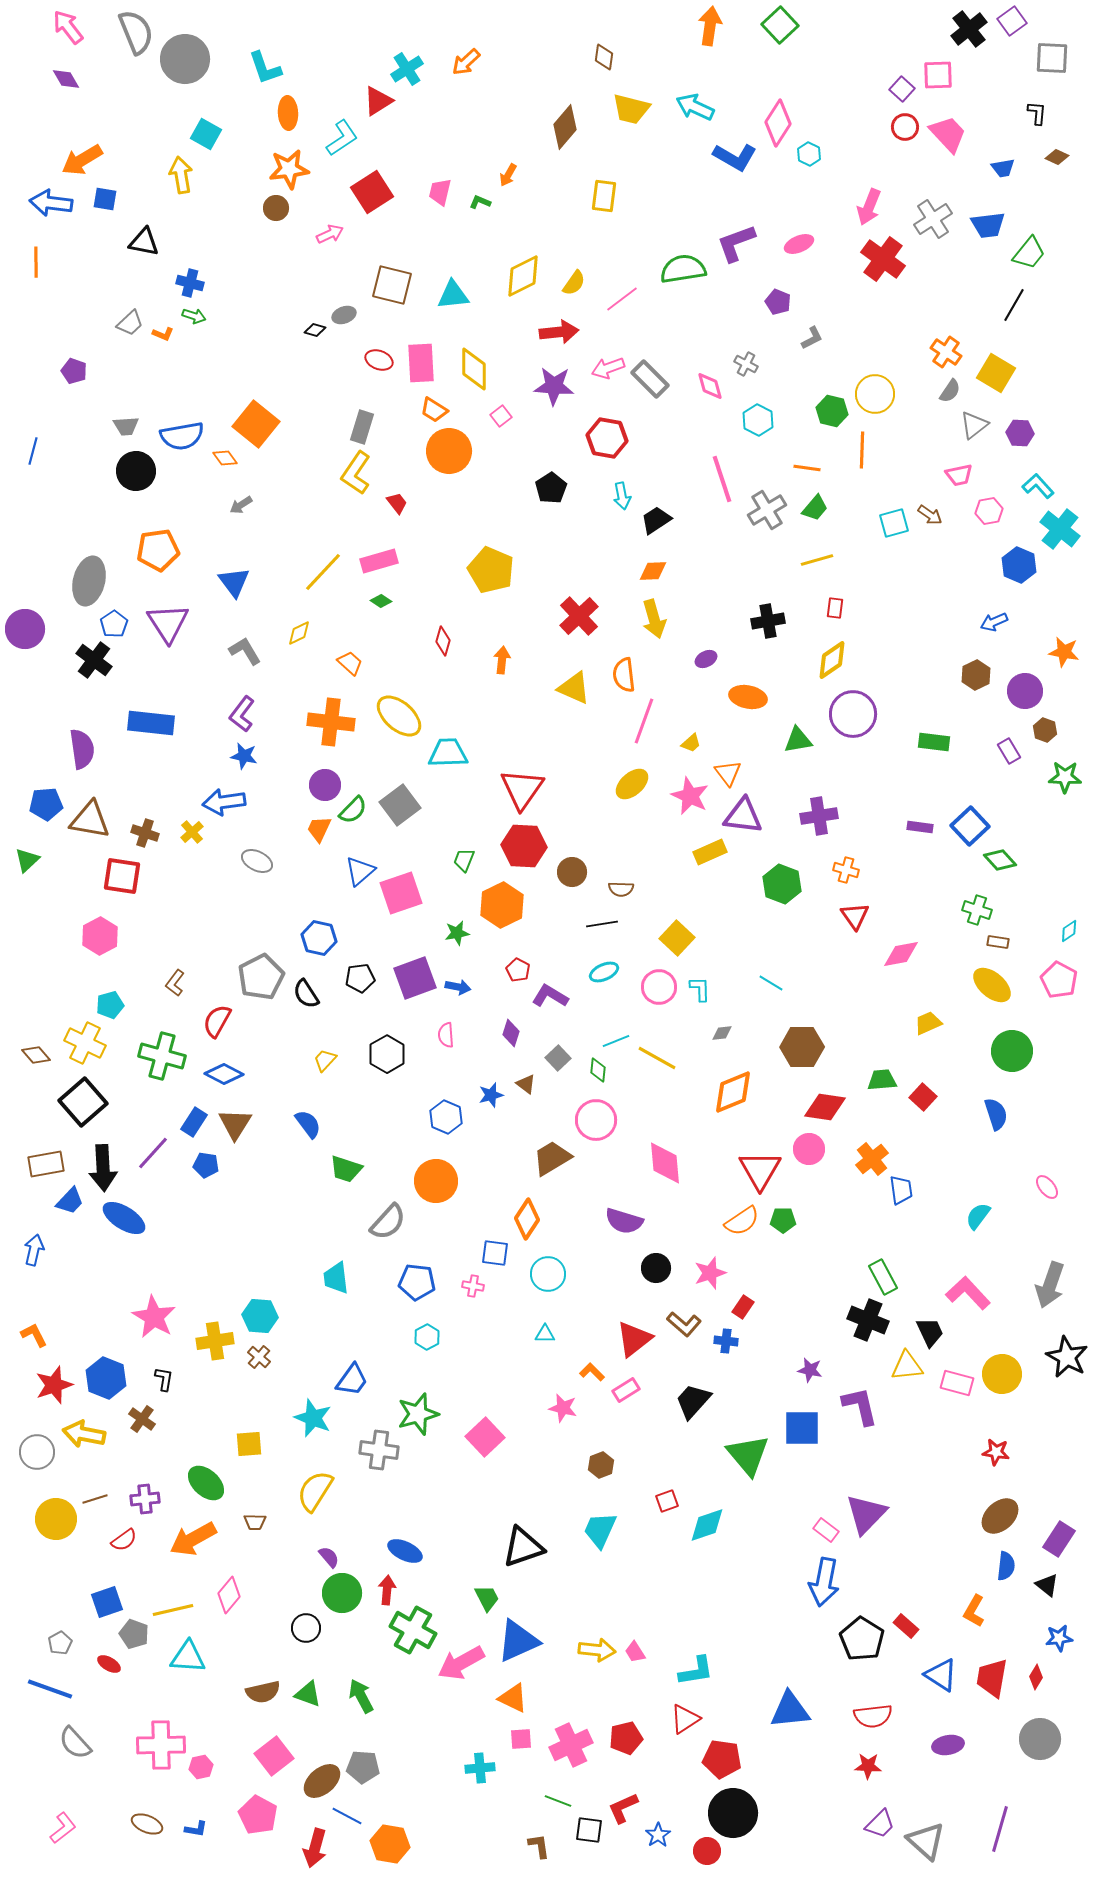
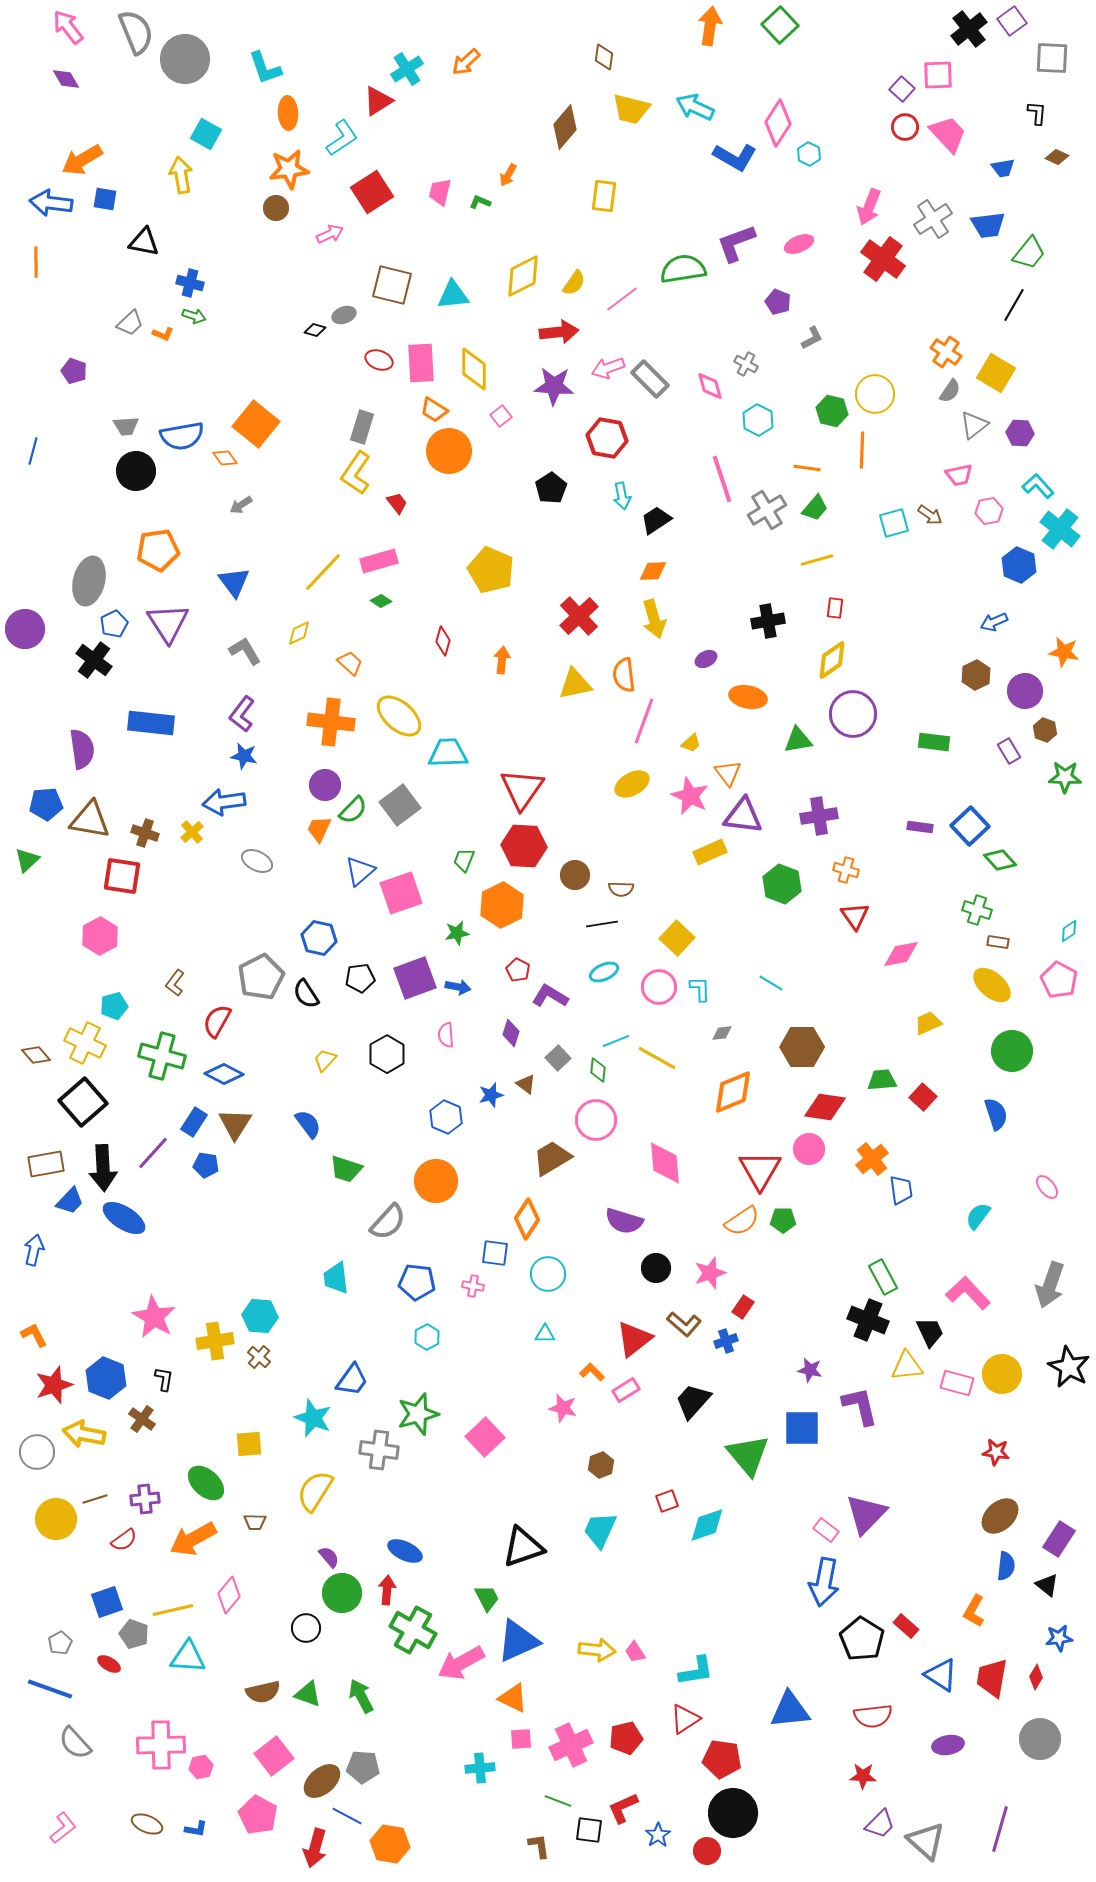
blue pentagon at (114, 624): rotated 8 degrees clockwise
yellow triangle at (574, 688): moved 1 px right, 4 px up; rotated 36 degrees counterclockwise
yellow ellipse at (632, 784): rotated 12 degrees clockwise
brown circle at (572, 872): moved 3 px right, 3 px down
cyan pentagon at (110, 1005): moved 4 px right, 1 px down
blue cross at (726, 1341): rotated 25 degrees counterclockwise
black star at (1067, 1357): moved 2 px right, 10 px down
red star at (868, 1766): moved 5 px left, 10 px down
